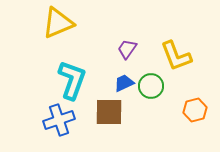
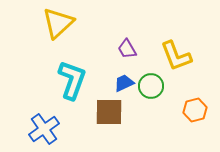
yellow triangle: rotated 20 degrees counterclockwise
purple trapezoid: rotated 65 degrees counterclockwise
blue cross: moved 15 px left, 9 px down; rotated 16 degrees counterclockwise
